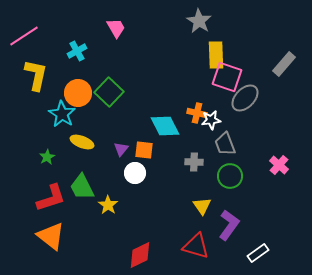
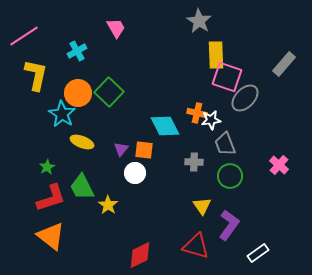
green star: moved 10 px down
